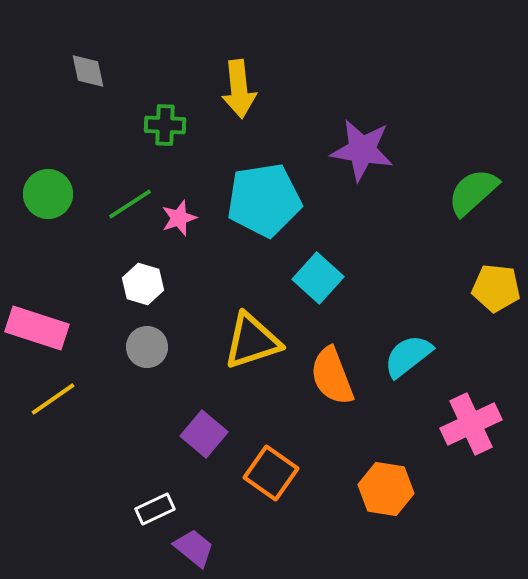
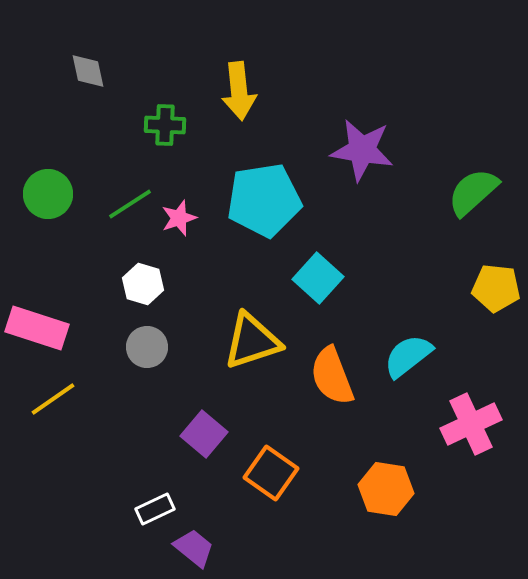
yellow arrow: moved 2 px down
